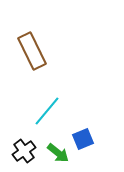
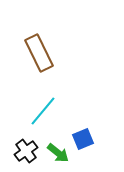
brown rectangle: moved 7 px right, 2 px down
cyan line: moved 4 px left
black cross: moved 2 px right
